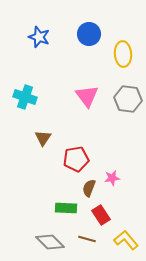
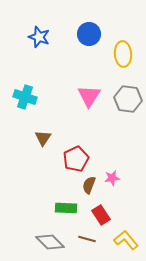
pink triangle: moved 2 px right; rotated 10 degrees clockwise
red pentagon: rotated 15 degrees counterclockwise
brown semicircle: moved 3 px up
